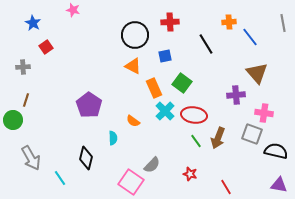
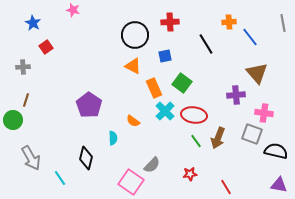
red star: rotated 24 degrees counterclockwise
